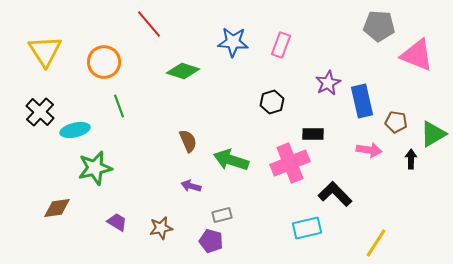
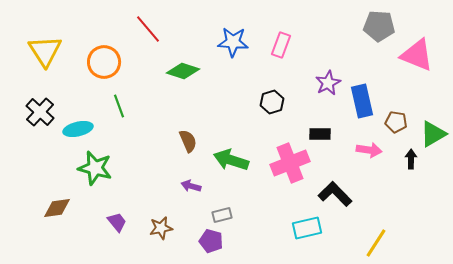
red line: moved 1 px left, 5 px down
cyan ellipse: moved 3 px right, 1 px up
black rectangle: moved 7 px right
green star: rotated 28 degrees clockwise
purple trapezoid: rotated 20 degrees clockwise
